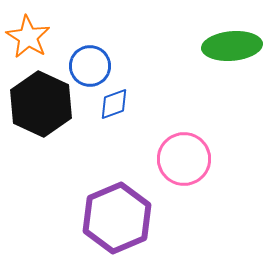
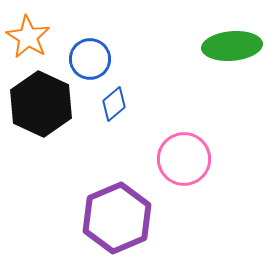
blue circle: moved 7 px up
blue diamond: rotated 20 degrees counterclockwise
